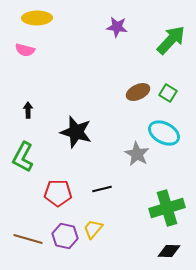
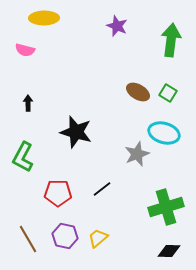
yellow ellipse: moved 7 px right
purple star: moved 1 px up; rotated 15 degrees clockwise
green arrow: rotated 36 degrees counterclockwise
brown ellipse: rotated 55 degrees clockwise
black arrow: moved 7 px up
cyan ellipse: rotated 12 degrees counterclockwise
gray star: rotated 20 degrees clockwise
black line: rotated 24 degrees counterclockwise
green cross: moved 1 px left, 1 px up
yellow trapezoid: moved 5 px right, 9 px down; rotated 10 degrees clockwise
brown line: rotated 44 degrees clockwise
